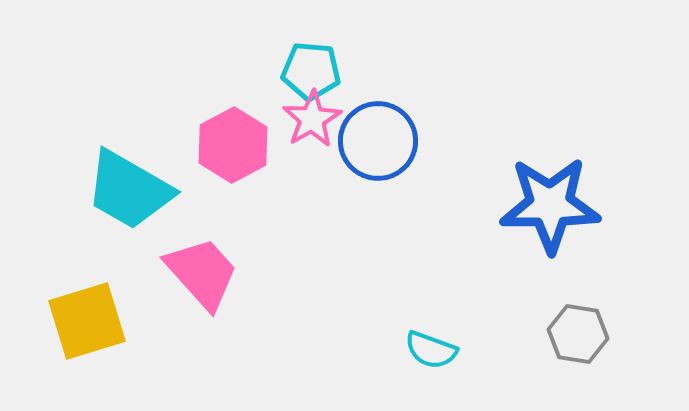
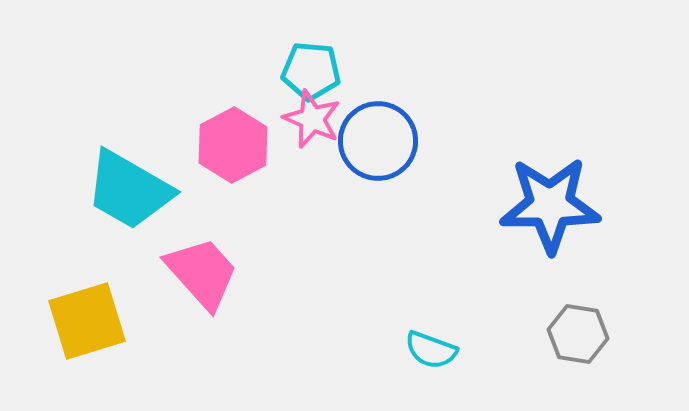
pink star: rotated 18 degrees counterclockwise
